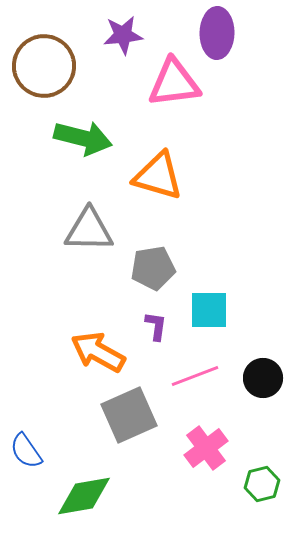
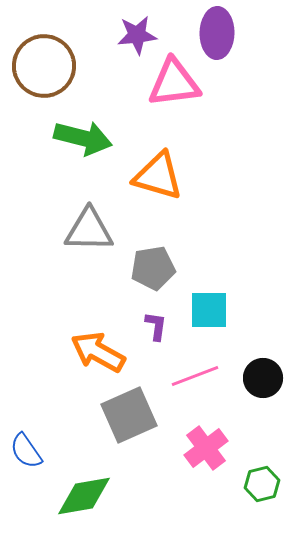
purple star: moved 14 px right
